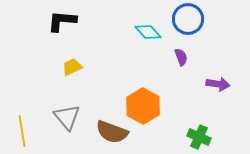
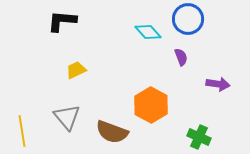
yellow trapezoid: moved 4 px right, 3 px down
orange hexagon: moved 8 px right, 1 px up
